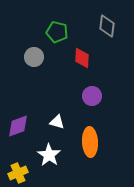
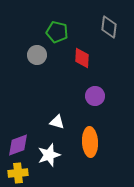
gray diamond: moved 2 px right, 1 px down
gray circle: moved 3 px right, 2 px up
purple circle: moved 3 px right
purple diamond: moved 19 px down
white star: rotated 20 degrees clockwise
yellow cross: rotated 18 degrees clockwise
